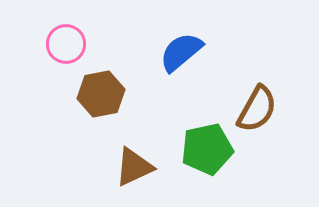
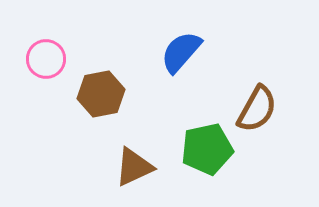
pink circle: moved 20 px left, 15 px down
blue semicircle: rotated 9 degrees counterclockwise
